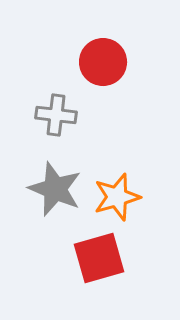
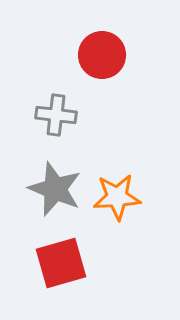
red circle: moved 1 px left, 7 px up
orange star: rotated 12 degrees clockwise
red square: moved 38 px left, 5 px down
